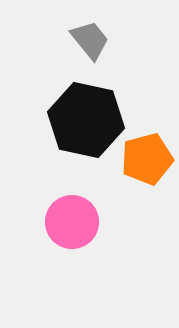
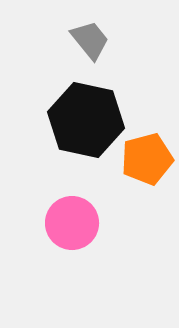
pink circle: moved 1 px down
